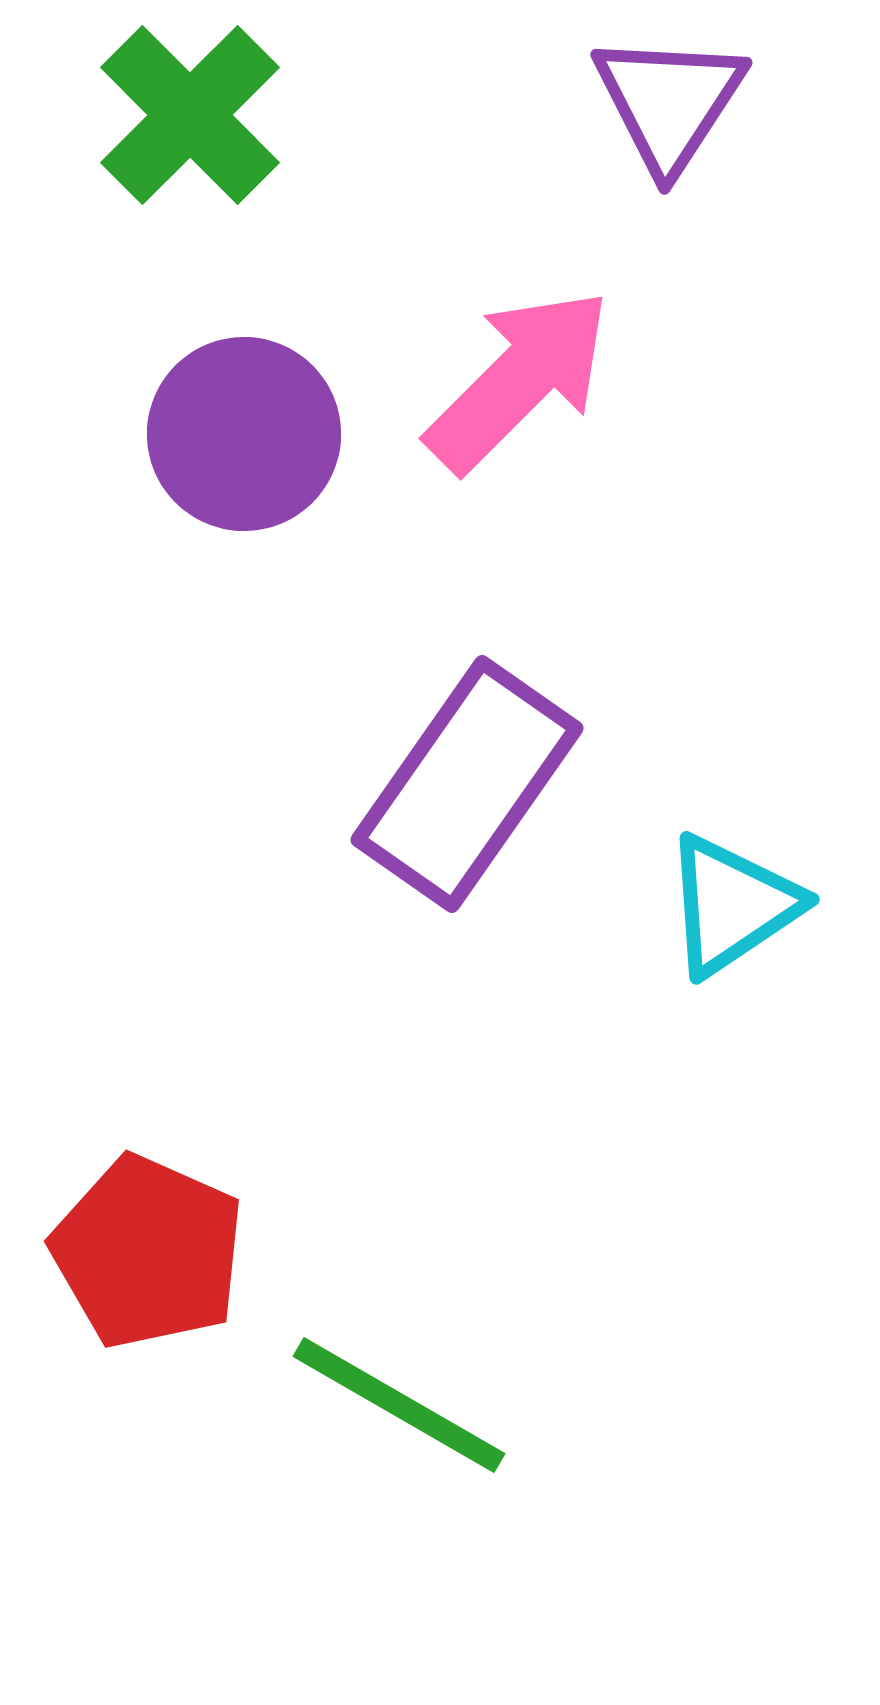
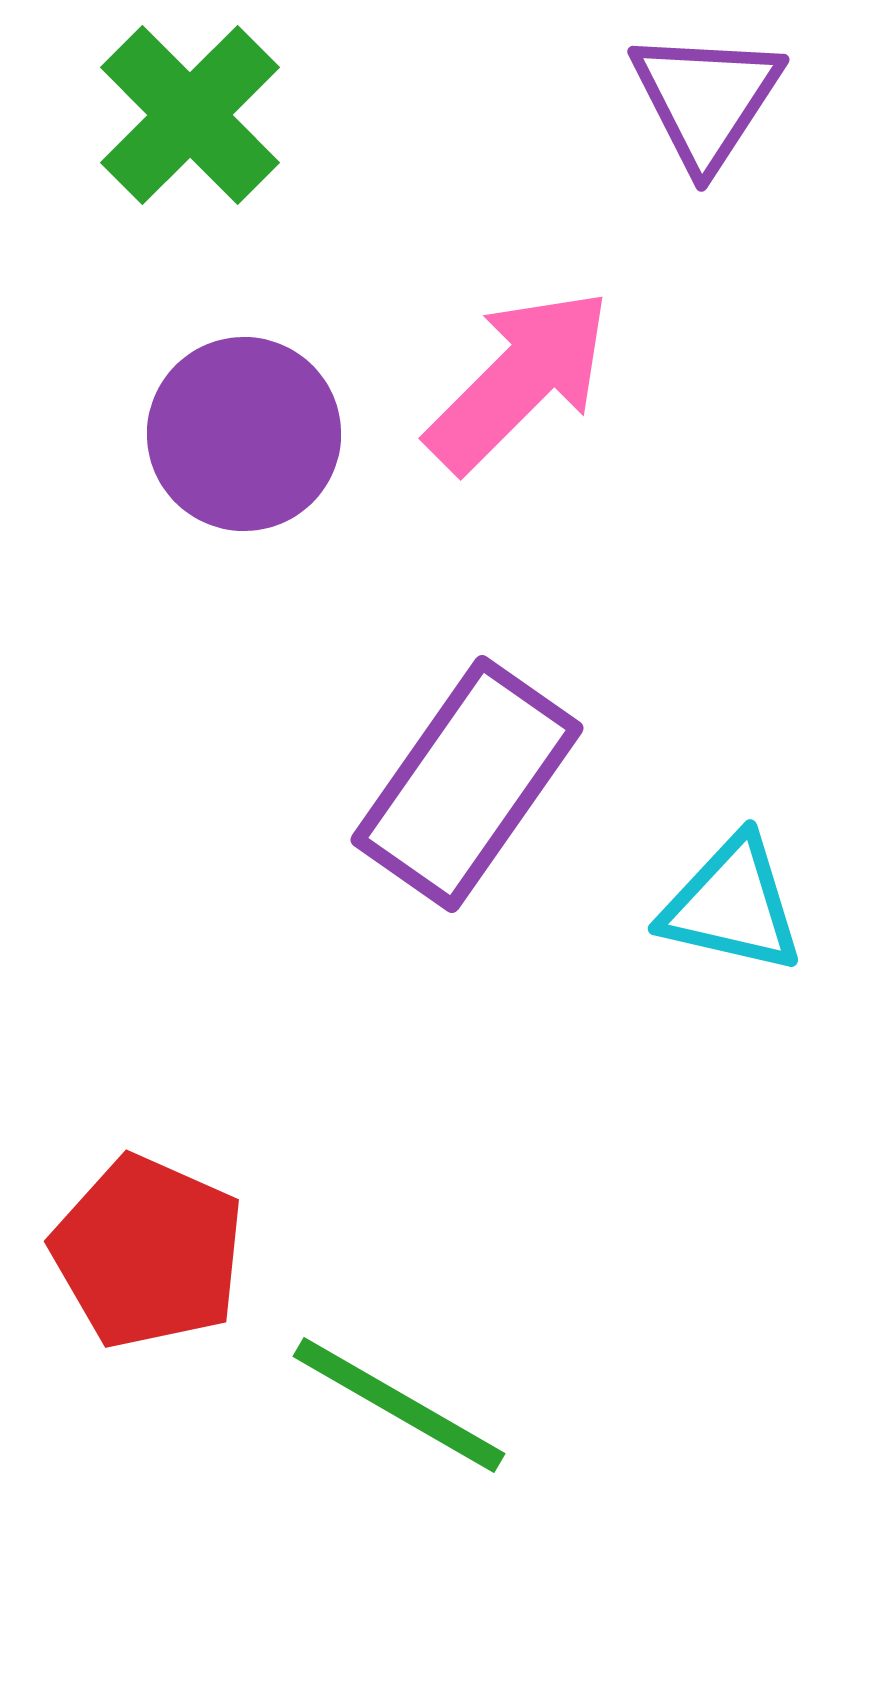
purple triangle: moved 37 px right, 3 px up
cyan triangle: rotated 47 degrees clockwise
